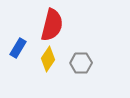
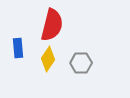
blue rectangle: rotated 36 degrees counterclockwise
